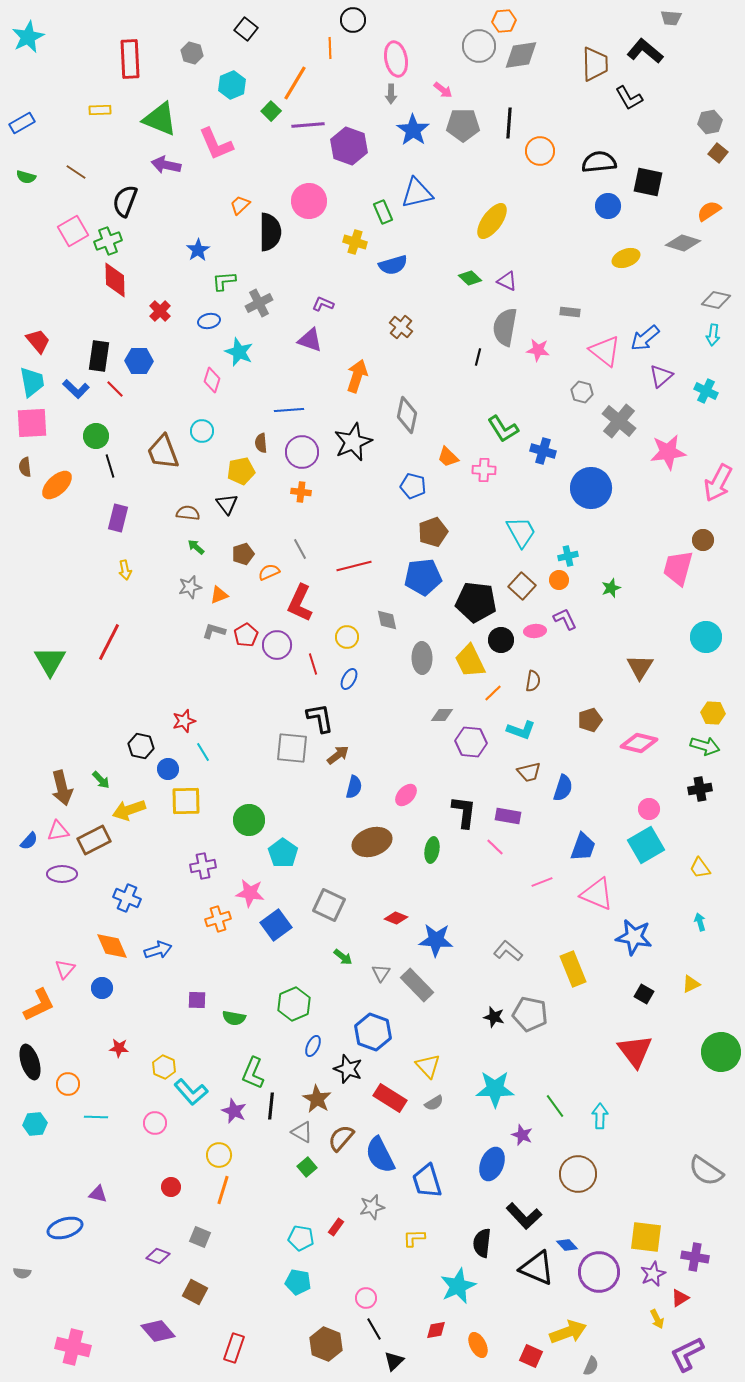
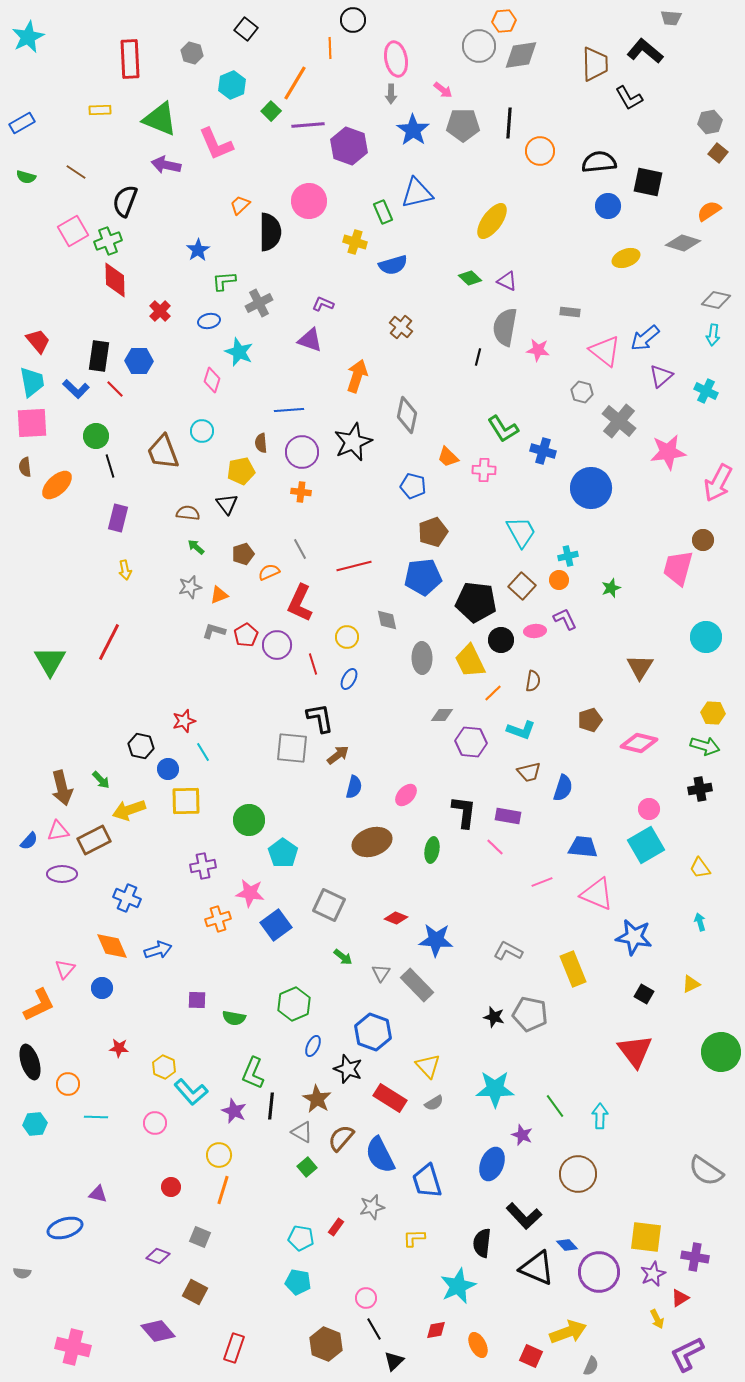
blue trapezoid at (583, 847): rotated 104 degrees counterclockwise
gray L-shape at (508, 951): rotated 12 degrees counterclockwise
